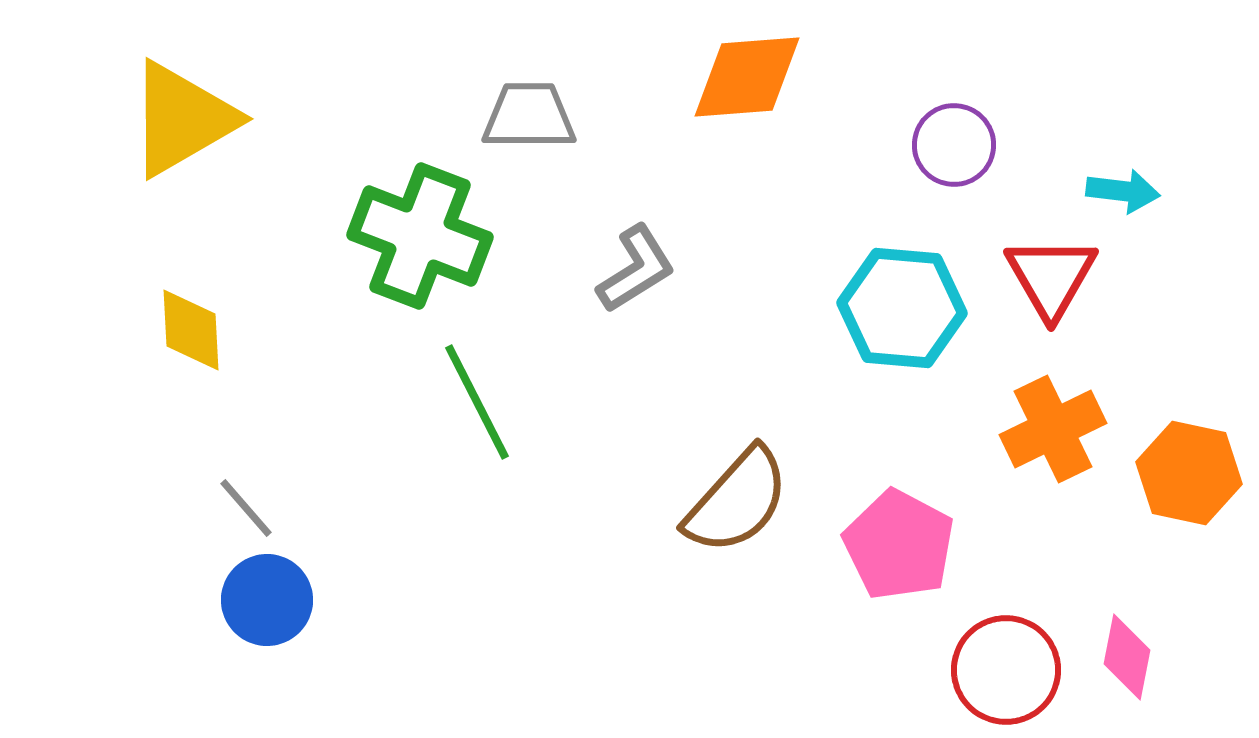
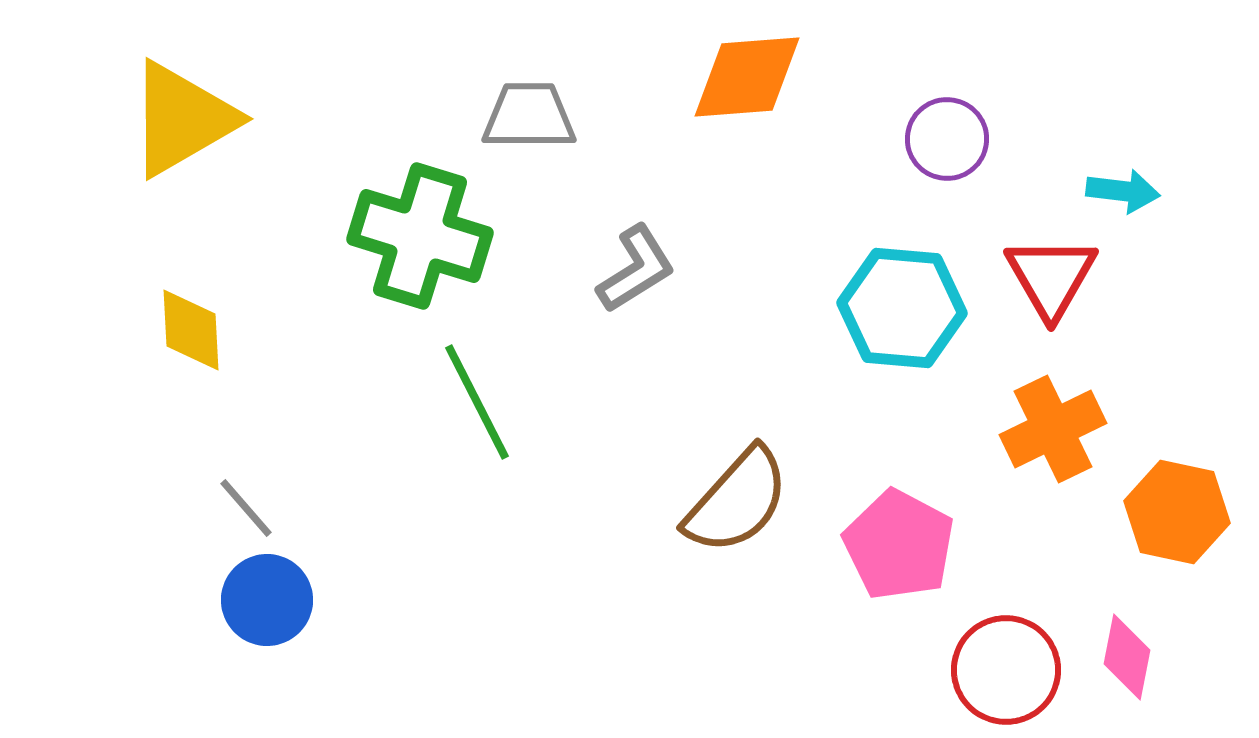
purple circle: moved 7 px left, 6 px up
green cross: rotated 4 degrees counterclockwise
orange hexagon: moved 12 px left, 39 px down
